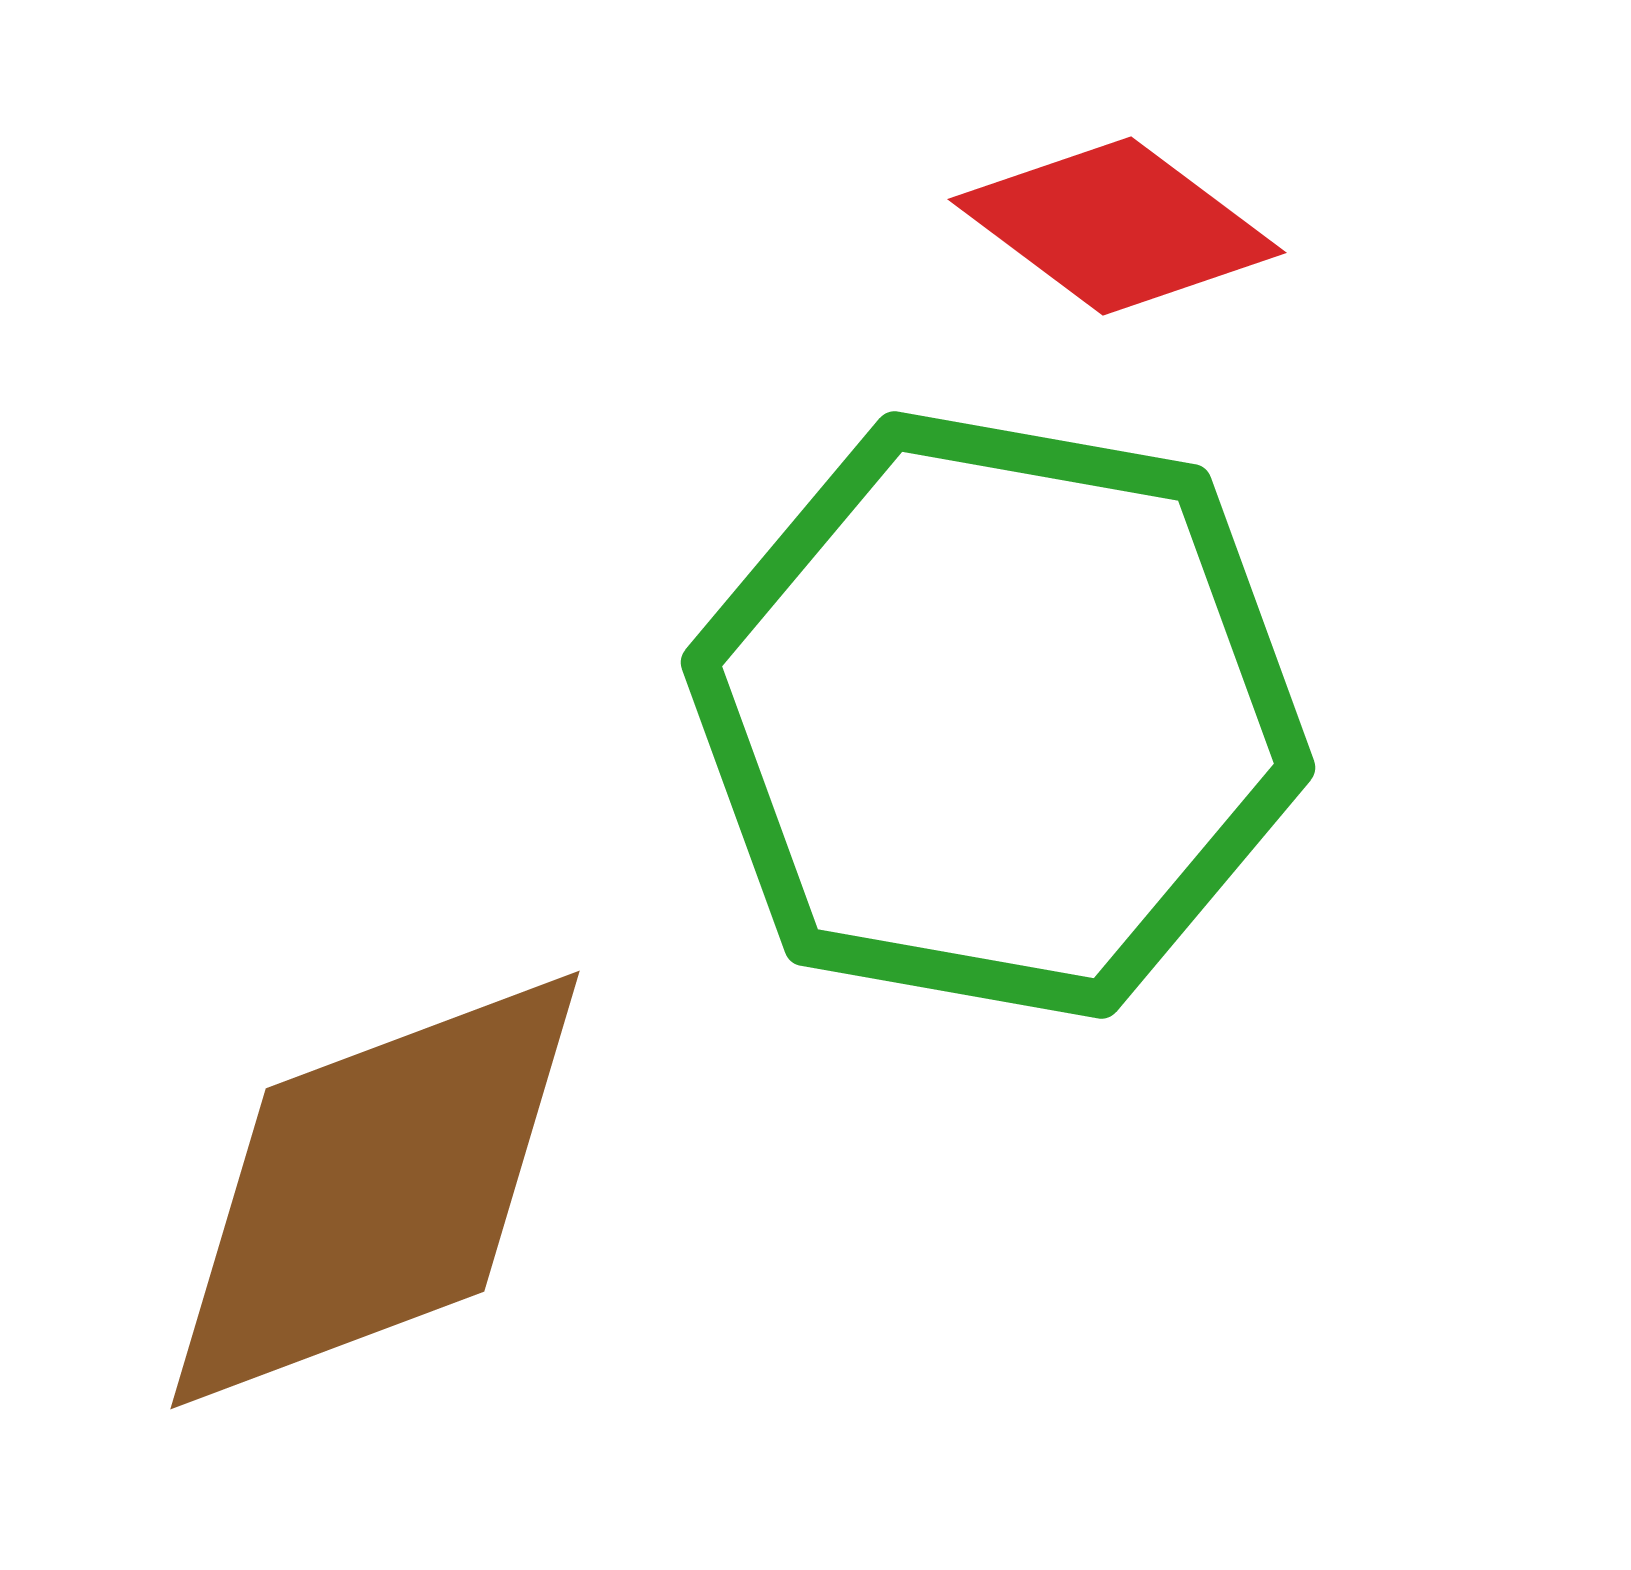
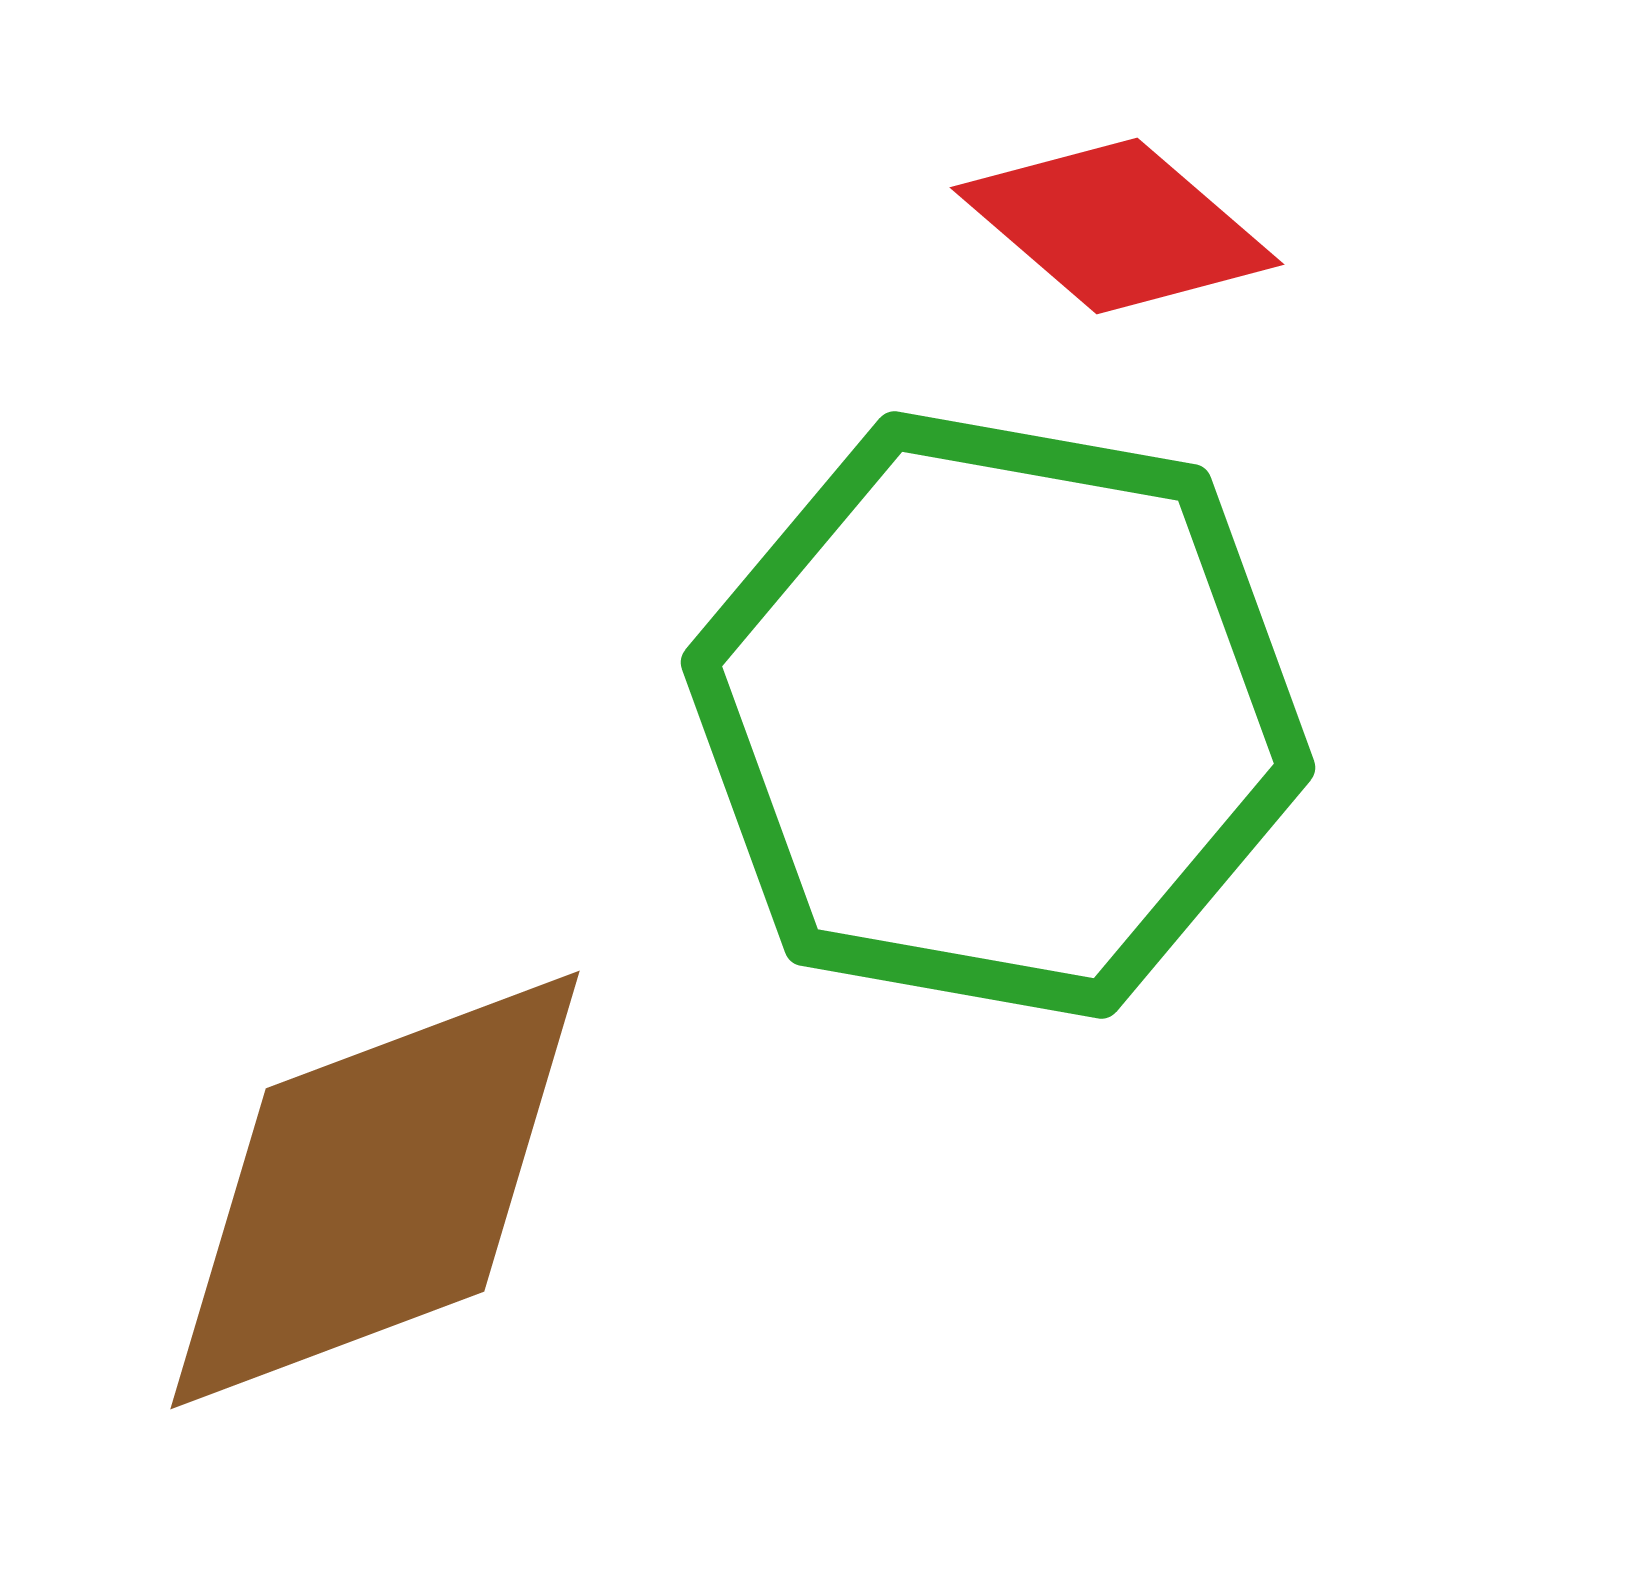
red diamond: rotated 4 degrees clockwise
